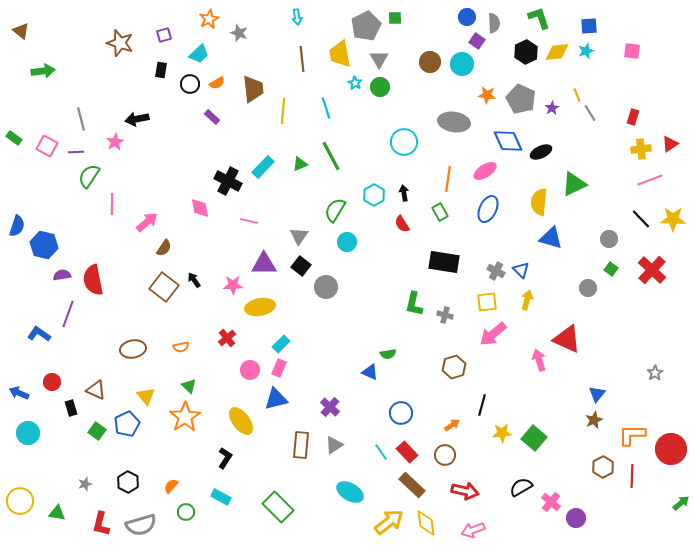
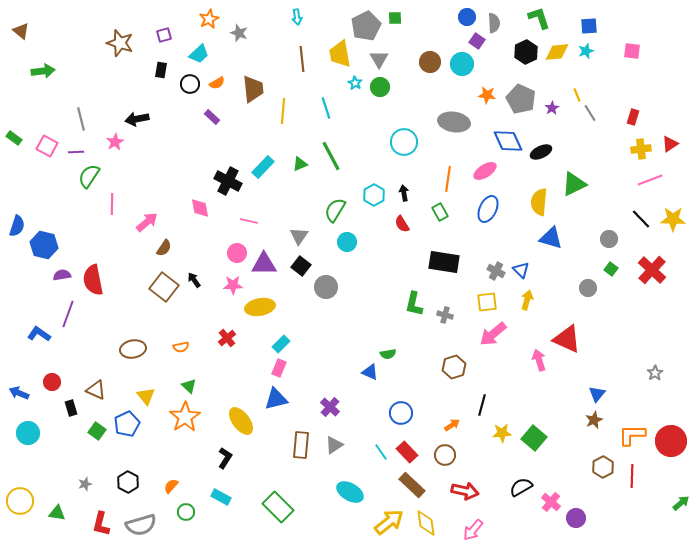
pink circle at (250, 370): moved 13 px left, 117 px up
red circle at (671, 449): moved 8 px up
pink arrow at (473, 530): rotated 30 degrees counterclockwise
